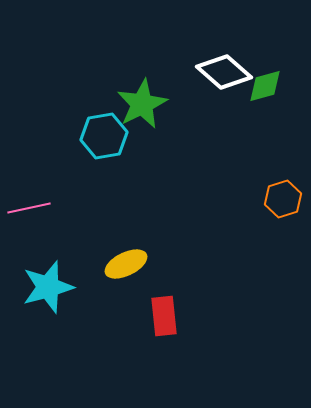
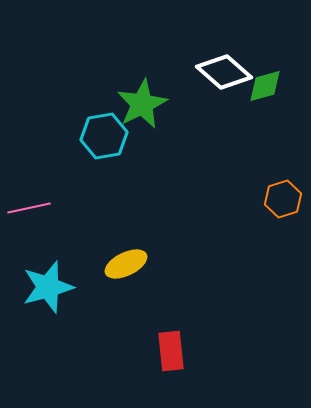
red rectangle: moved 7 px right, 35 px down
